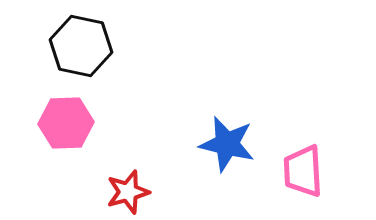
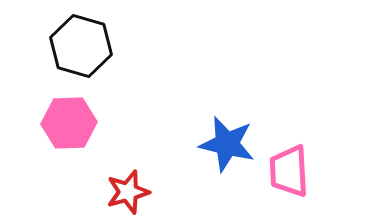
black hexagon: rotated 4 degrees clockwise
pink hexagon: moved 3 px right
pink trapezoid: moved 14 px left
